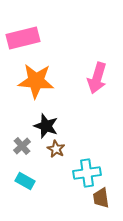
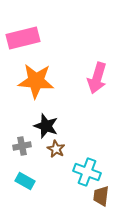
gray cross: rotated 30 degrees clockwise
cyan cross: moved 1 px up; rotated 28 degrees clockwise
brown trapezoid: moved 2 px up; rotated 15 degrees clockwise
